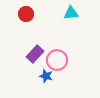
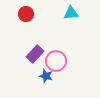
pink circle: moved 1 px left, 1 px down
